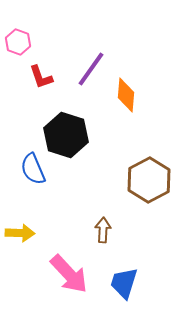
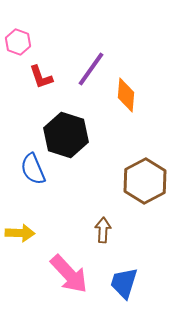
brown hexagon: moved 4 px left, 1 px down
